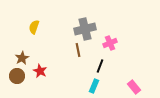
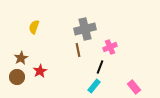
pink cross: moved 4 px down
brown star: moved 1 px left
black line: moved 1 px down
red star: rotated 16 degrees clockwise
brown circle: moved 1 px down
cyan rectangle: rotated 16 degrees clockwise
